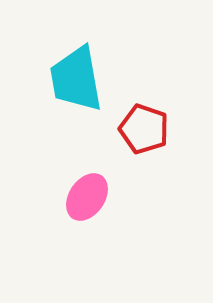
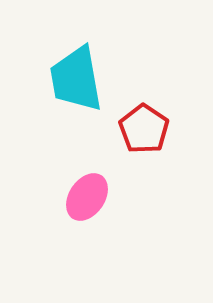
red pentagon: rotated 15 degrees clockwise
